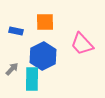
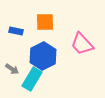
gray arrow: rotated 80 degrees clockwise
cyan rectangle: rotated 30 degrees clockwise
